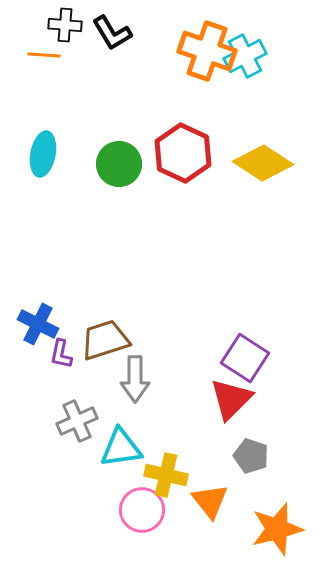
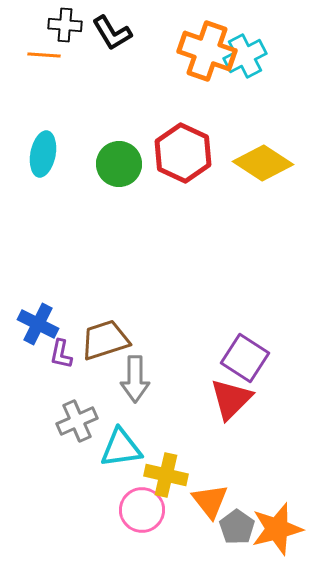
gray pentagon: moved 14 px left, 71 px down; rotated 16 degrees clockwise
